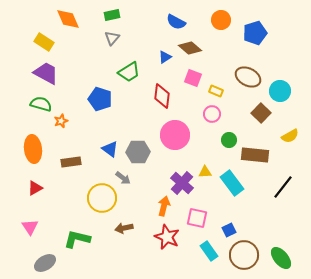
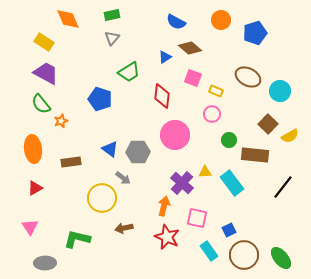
green semicircle at (41, 104): rotated 145 degrees counterclockwise
brown square at (261, 113): moved 7 px right, 11 px down
gray ellipse at (45, 263): rotated 30 degrees clockwise
